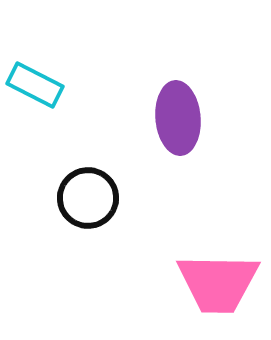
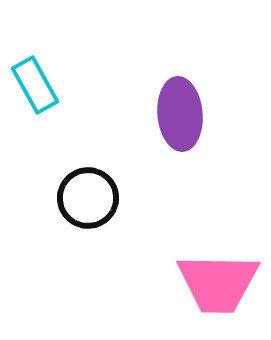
cyan rectangle: rotated 34 degrees clockwise
purple ellipse: moved 2 px right, 4 px up
